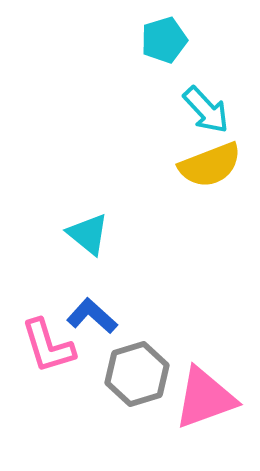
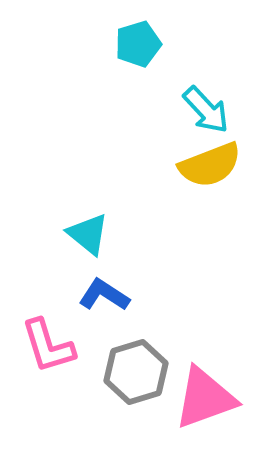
cyan pentagon: moved 26 px left, 4 px down
blue L-shape: moved 12 px right, 21 px up; rotated 9 degrees counterclockwise
gray hexagon: moved 1 px left, 2 px up
